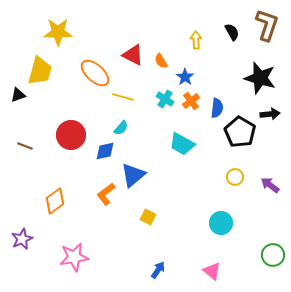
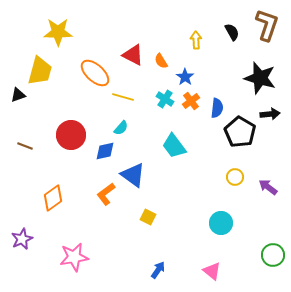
cyan trapezoid: moved 8 px left, 2 px down; rotated 24 degrees clockwise
blue triangle: rotated 44 degrees counterclockwise
purple arrow: moved 2 px left, 2 px down
orange diamond: moved 2 px left, 3 px up
